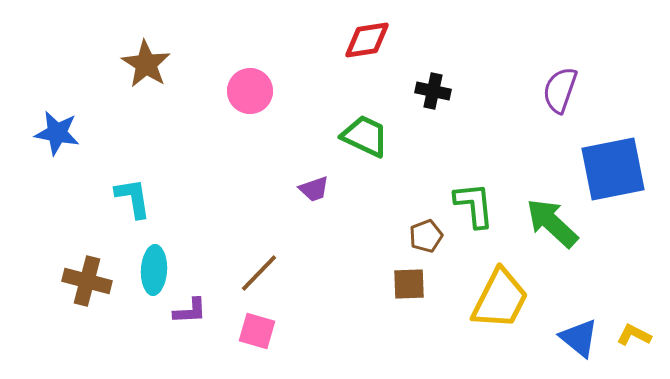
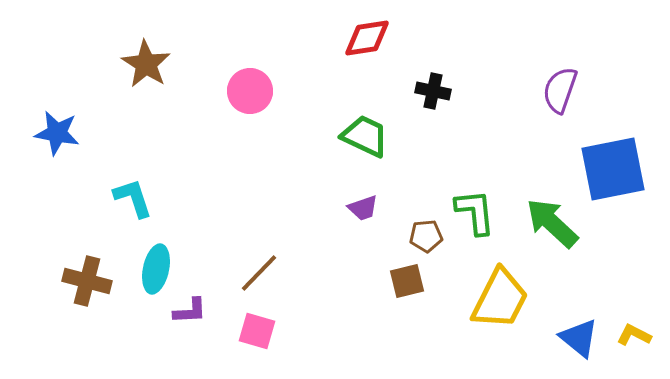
red diamond: moved 2 px up
purple trapezoid: moved 49 px right, 19 px down
cyan L-shape: rotated 9 degrees counterclockwise
green L-shape: moved 1 px right, 7 px down
brown pentagon: rotated 16 degrees clockwise
cyan ellipse: moved 2 px right, 1 px up; rotated 9 degrees clockwise
brown square: moved 2 px left, 3 px up; rotated 12 degrees counterclockwise
